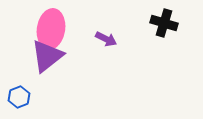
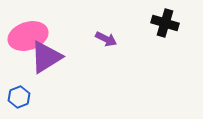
black cross: moved 1 px right
pink ellipse: moved 23 px left, 7 px down; rotated 63 degrees clockwise
purple triangle: moved 1 px left, 1 px down; rotated 6 degrees clockwise
